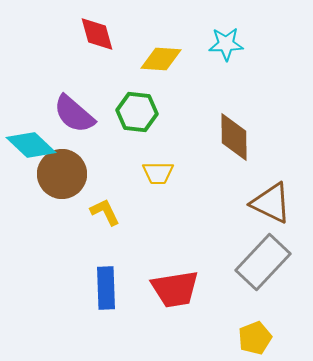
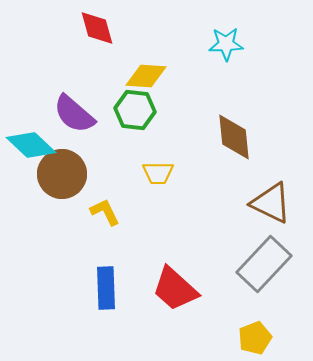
red diamond: moved 6 px up
yellow diamond: moved 15 px left, 17 px down
green hexagon: moved 2 px left, 2 px up
brown diamond: rotated 6 degrees counterclockwise
gray rectangle: moved 1 px right, 2 px down
red trapezoid: rotated 51 degrees clockwise
